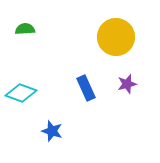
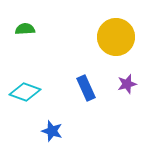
cyan diamond: moved 4 px right, 1 px up
